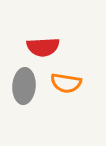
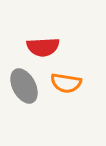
gray ellipse: rotated 32 degrees counterclockwise
